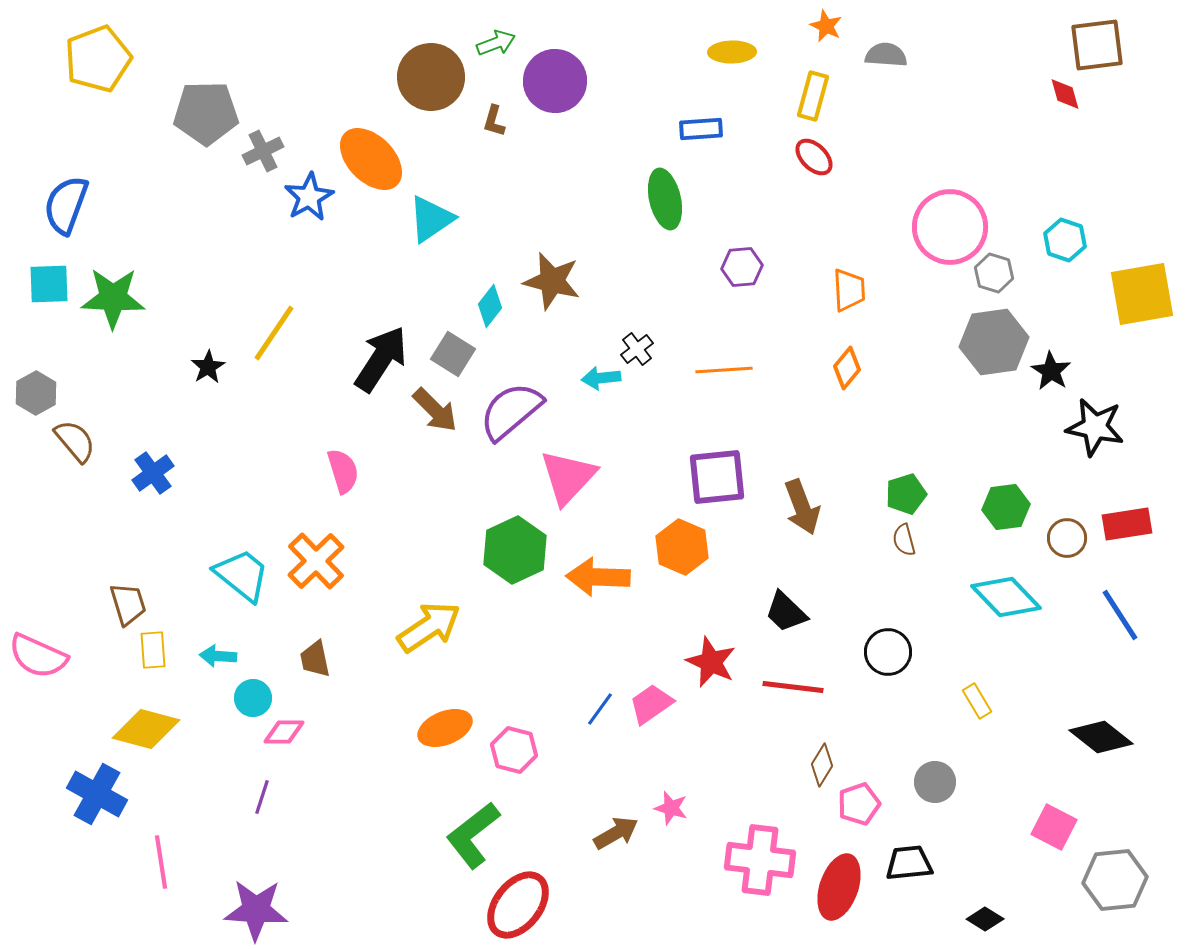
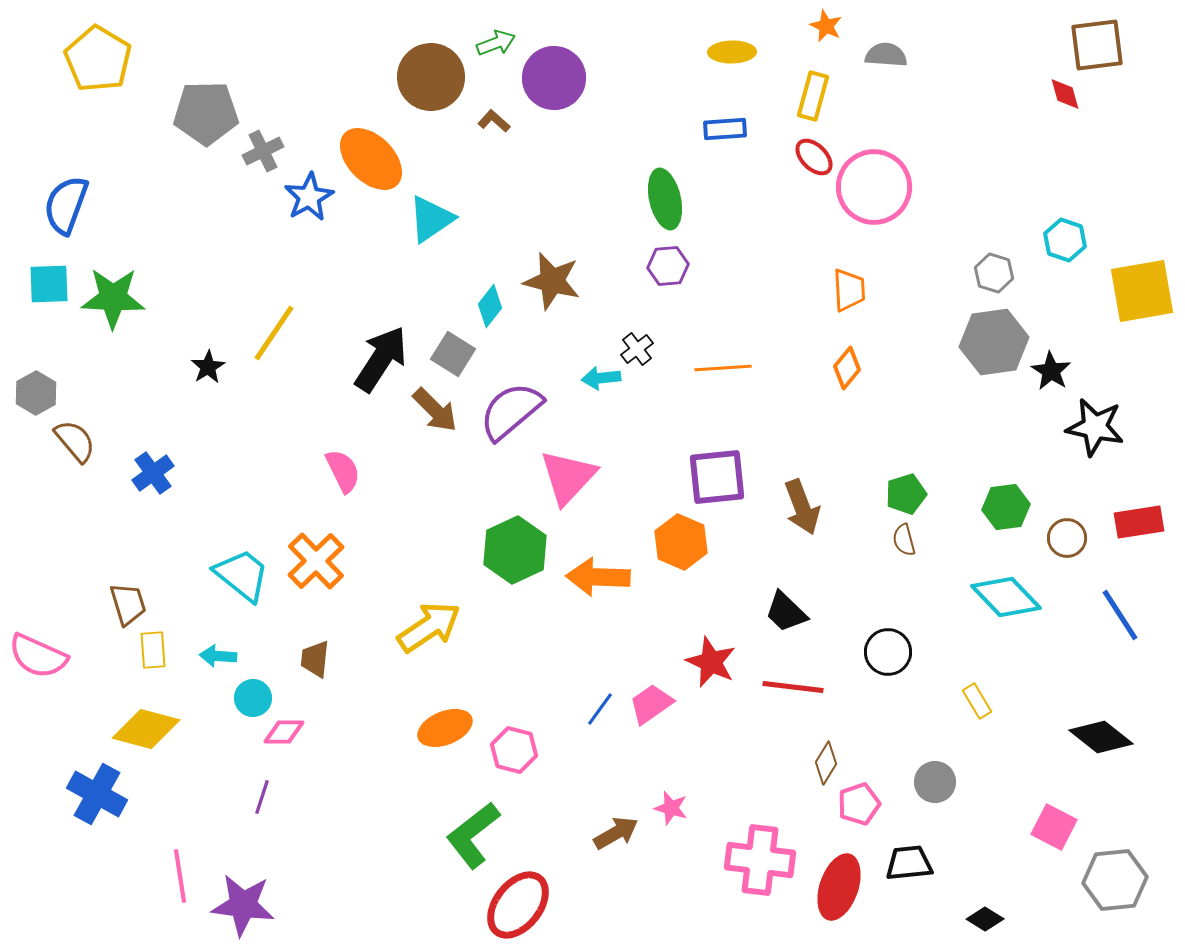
yellow pentagon at (98, 59): rotated 20 degrees counterclockwise
purple circle at (555, 81): moved 1 px left, 3 px up
brown L-shape at (494, 121): rotated 116 degrees clockwise
blue rectangle at (701, 129): moved 24 px right
pink circle at (950, 227): moved 76 px left, 40 px up
purple hexagon at (742, 267): moved 74 px left, 1 px up
yellow square at (1142, 294): moved 3 px up
orange line at (724, 370): moved 1 px left, 2 px up
pink semicircle at (343, 471): rotated 9 degrees counterclockwise
red rectangle at (1127, 524): moved 12 px right, 2 px up
orange hexagon at (682, 547): moved 1 px left, 5 px up
brown trapezoid at (315, 659): rotated 18 degrees clockwise
brown diamond at (822, 765): moved 4 px right, 2 px up
pink line at (161, 862): moved 19 px right, 14 px down
purple star at (256, 910): moved 13 px left, 5 px up; rotated 4 degrees clockwise
